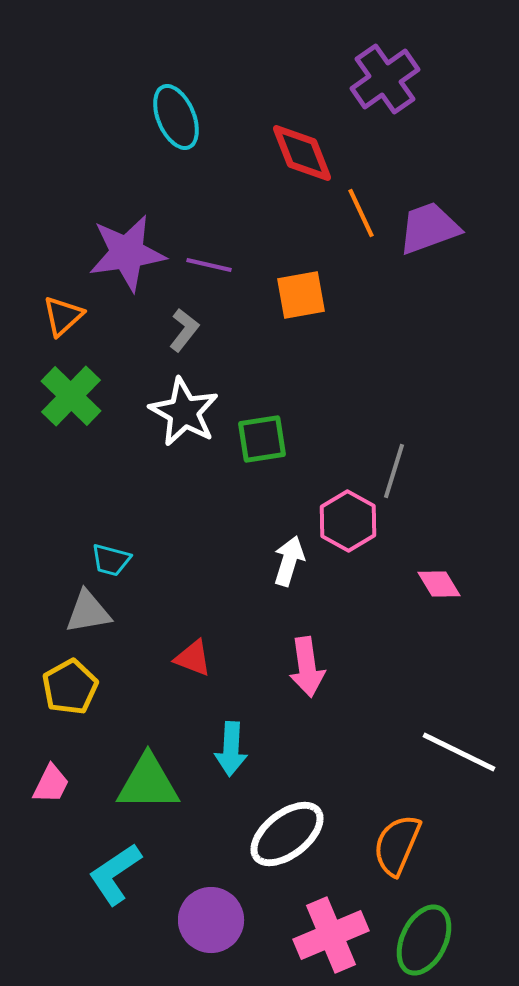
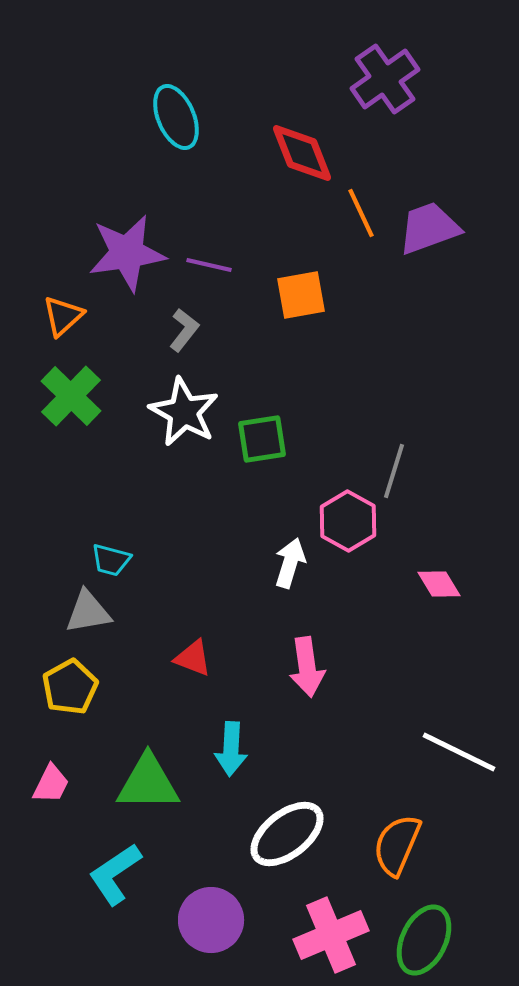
white arrow: moved 1 px right, 2 px down
